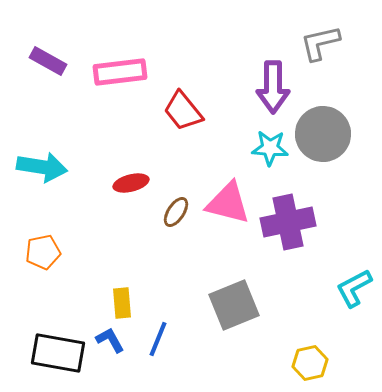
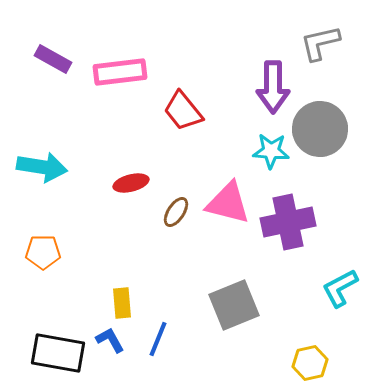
purple rectangle: moved 5 px right, 2 px up
gray circle: moved 3 px left, 5 px up
cyan star: moved 1 px right, 3 px down
orange pentagon: rotated 12 degrees clockwise
cyan L-shape: moved 14 px left
